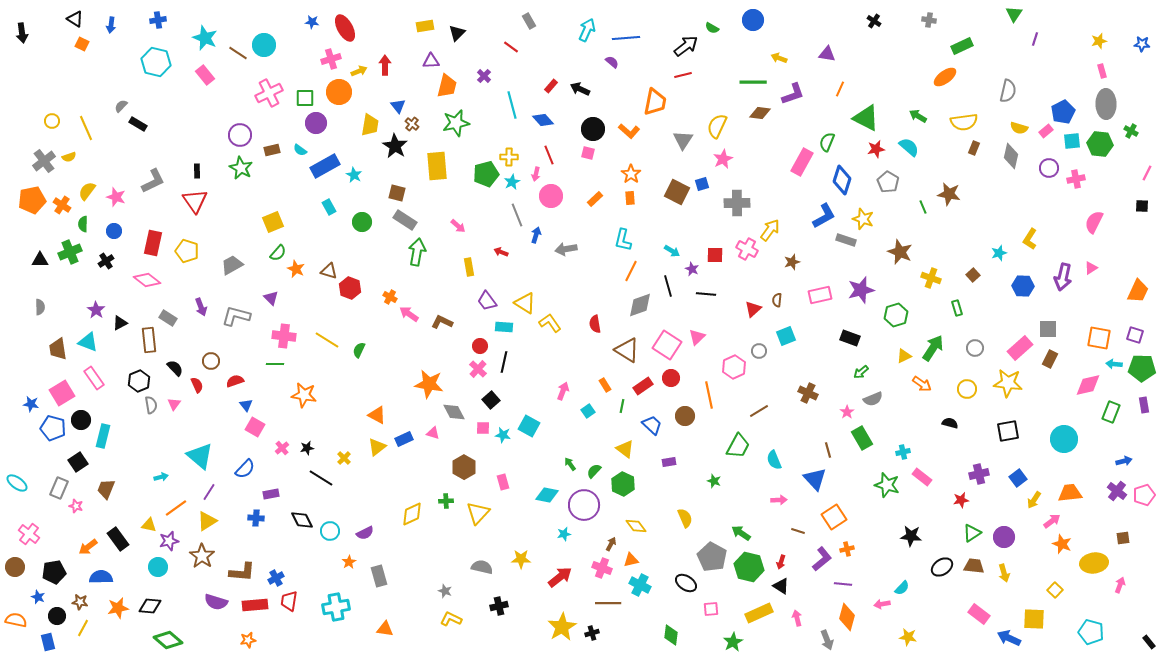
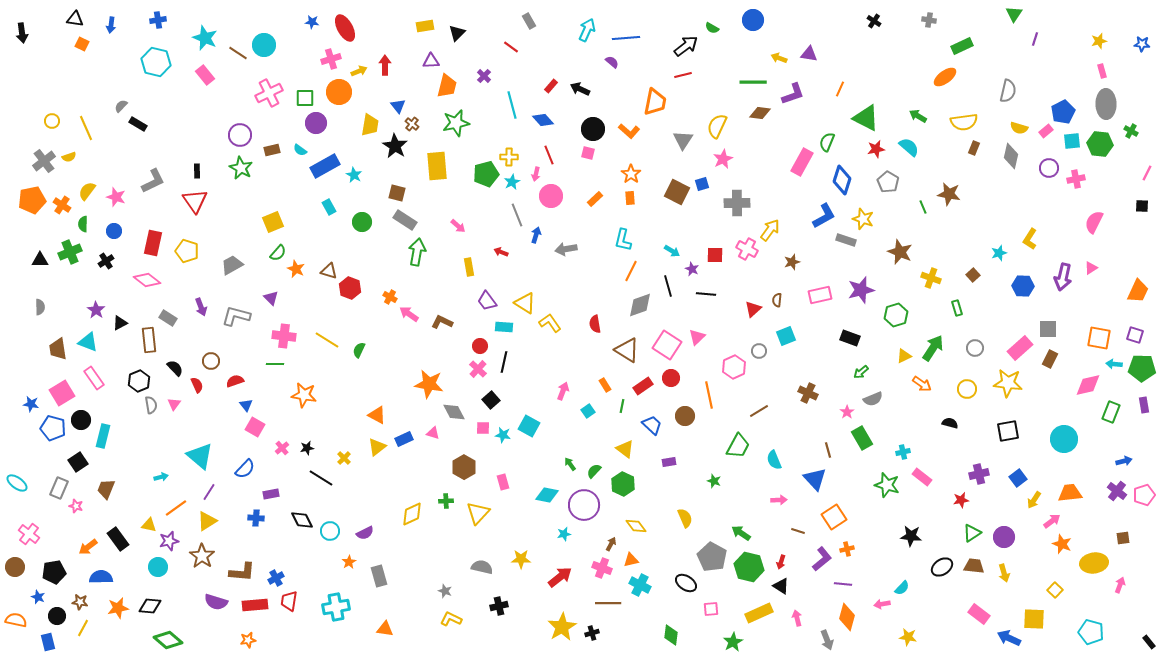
black triangle at (75, 19): rotated 24 degrees counterclockwise
purple triangle at (827, 54): moved 18 px left
